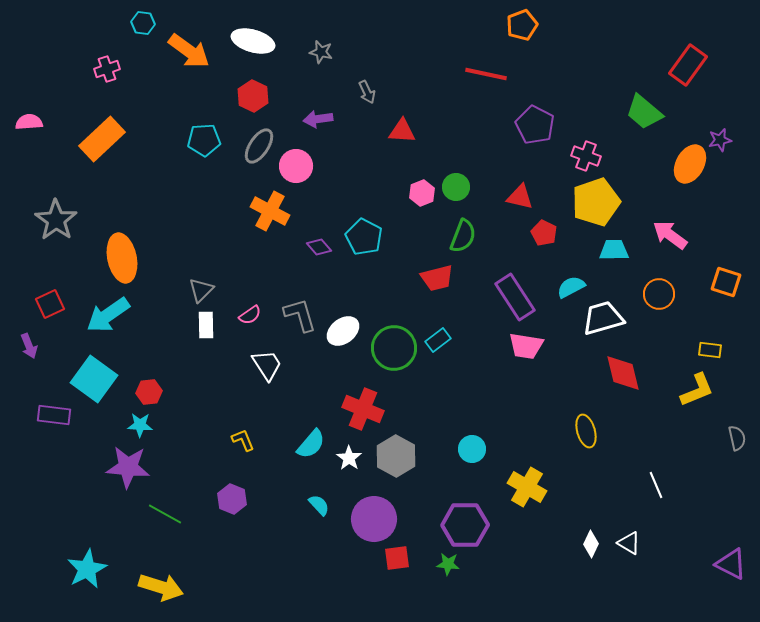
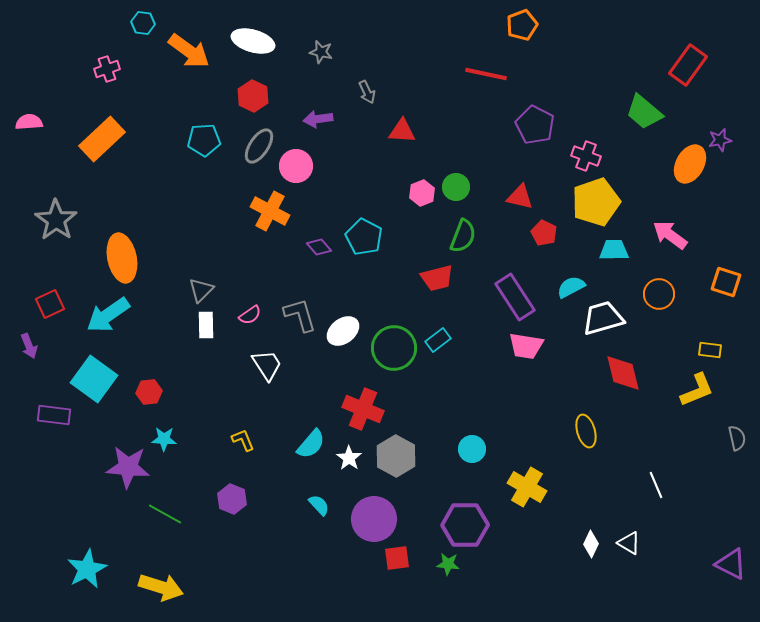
cyan star at (140, 425): moved 24 px right, 14 px down
